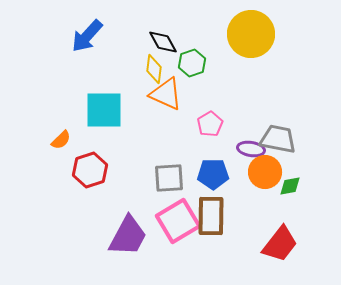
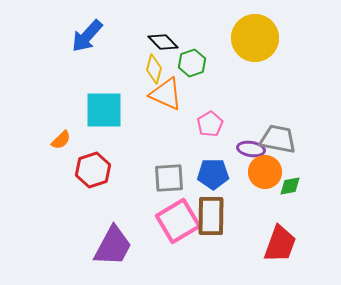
yellow circle: moved 4 px right, 4 px down
black diamond: rotated 16 degrees counterclockwise
yellow diamond: rotated 8 degrees clockwise
red hexagon: moved 3 px right
purple trapezoid: moved 15 px left, 10 px down
red trapezoid: rotated 18 degrees counterclockwise
